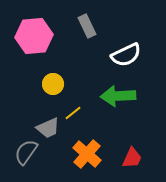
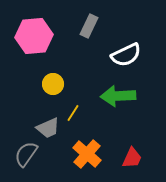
gray rectangle: moved 2 px right; rotated 50 degrees clockwise
yellow line: rotated 18 degrees counterclockwise
gray semicircle: moved 2 px down
